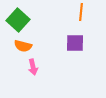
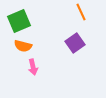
orange line: rotated 30 degrees counterclockwise
green square: moved 1 px right, 1 px down; rotated 25 degrees clockwise
purple square: rotated 36 degrees counterclockwise
